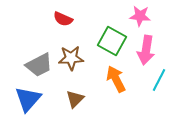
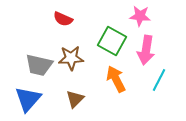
gray trapezoid: rotated 40 degrees clockwise
